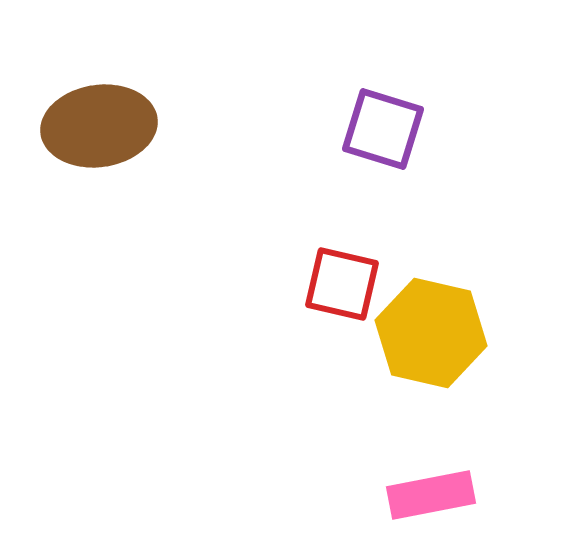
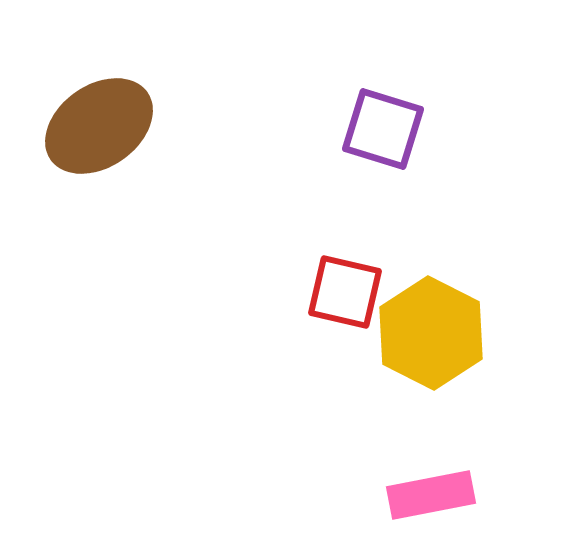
brown ellipse: rotated 27 degrees counterclockwise
red square: moved 3 px right, 8 px down
yellow hexagon: rotated 14 degrees clockwise
